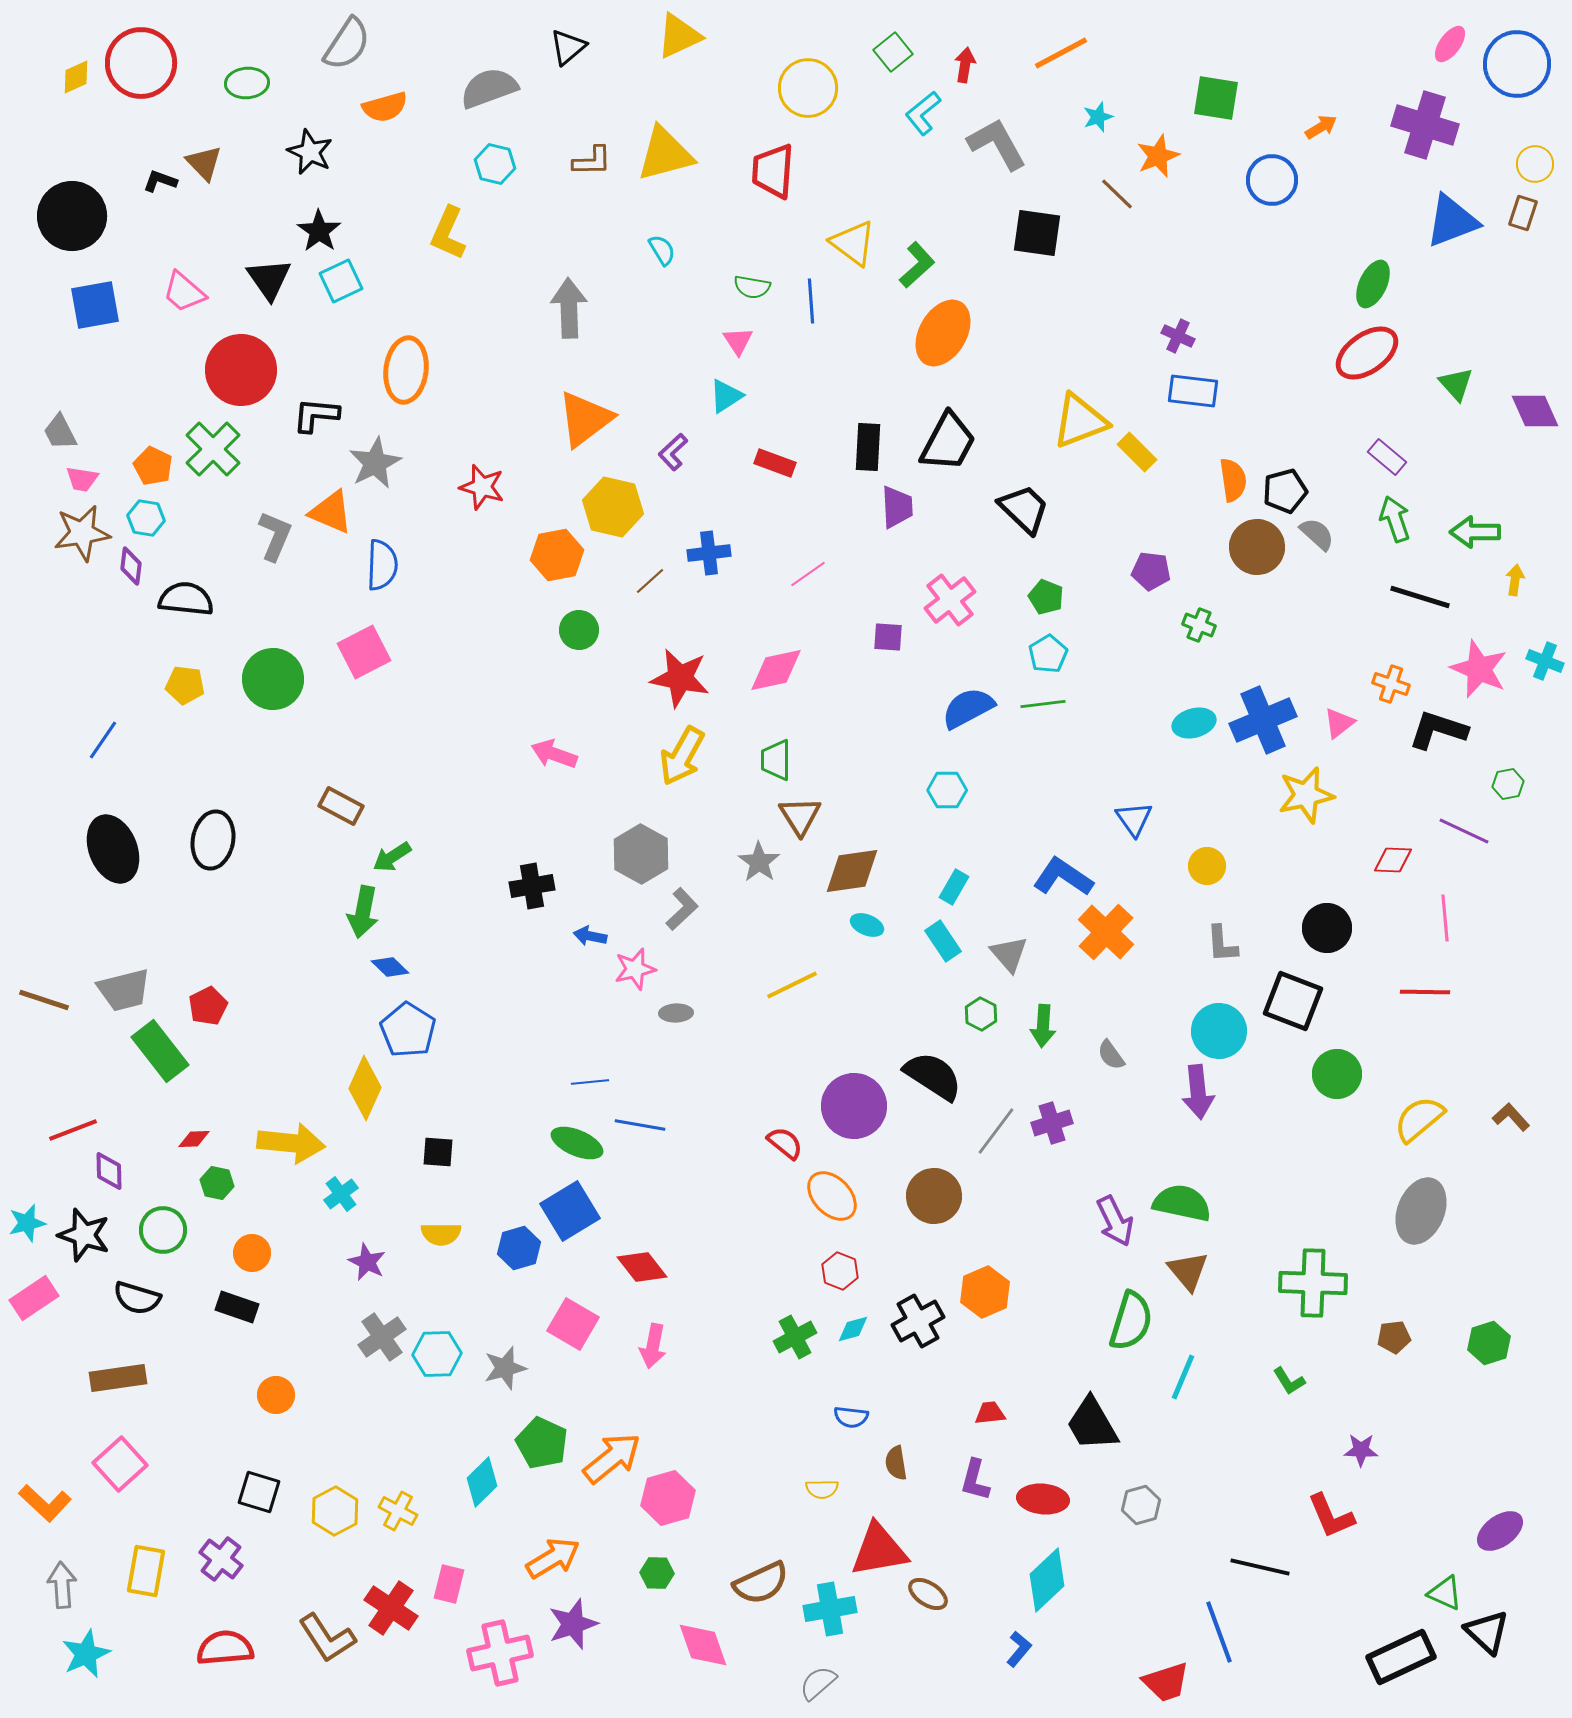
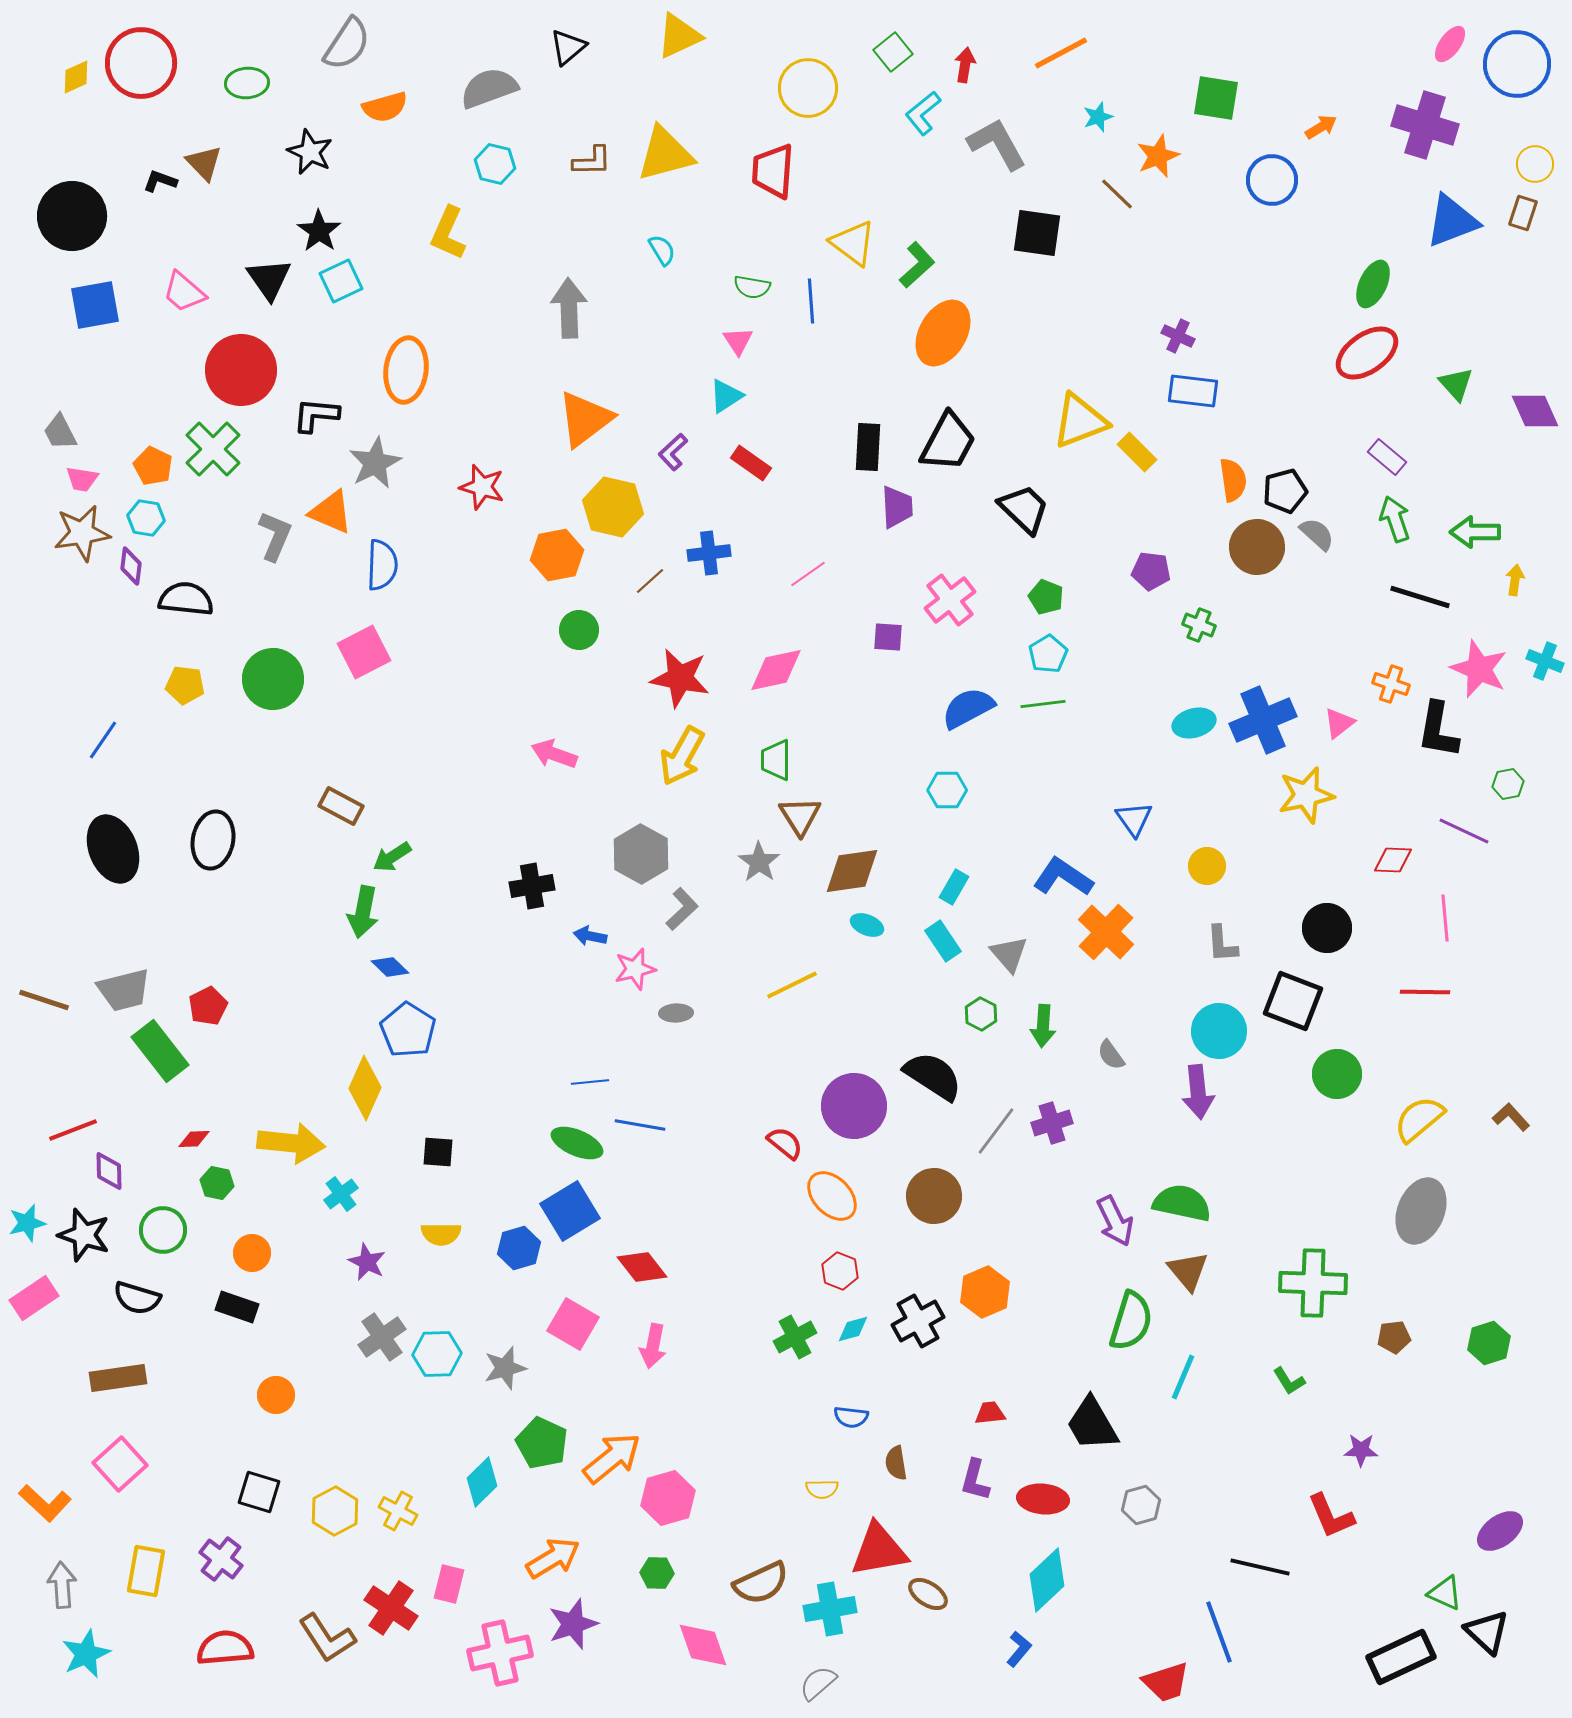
red rectangle at (775, 463): moved 24 px left; rotated 15 degrees clockwise
black L-shape at (1438, 730): rotated 98 degrees counterclockwise
